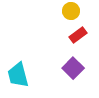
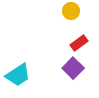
red rectangle: moved 1 px right, 8 px down
cyan trapezoid: rotated 108 degrees counterclockwise
